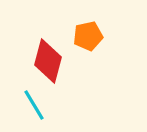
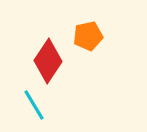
red diamond: rotated 18 degrees clockwise
